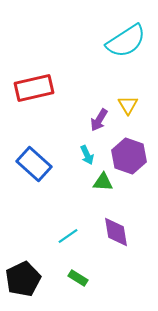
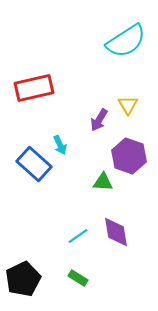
cyan arrow: moved 27 px left, 10 px up
cyan line: moved 10 px right
